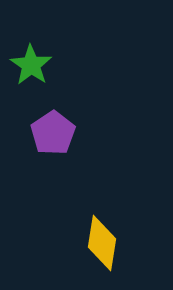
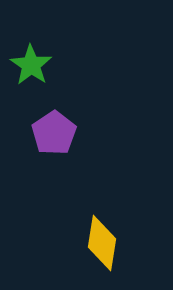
purple pentagon: moved 1 px right
